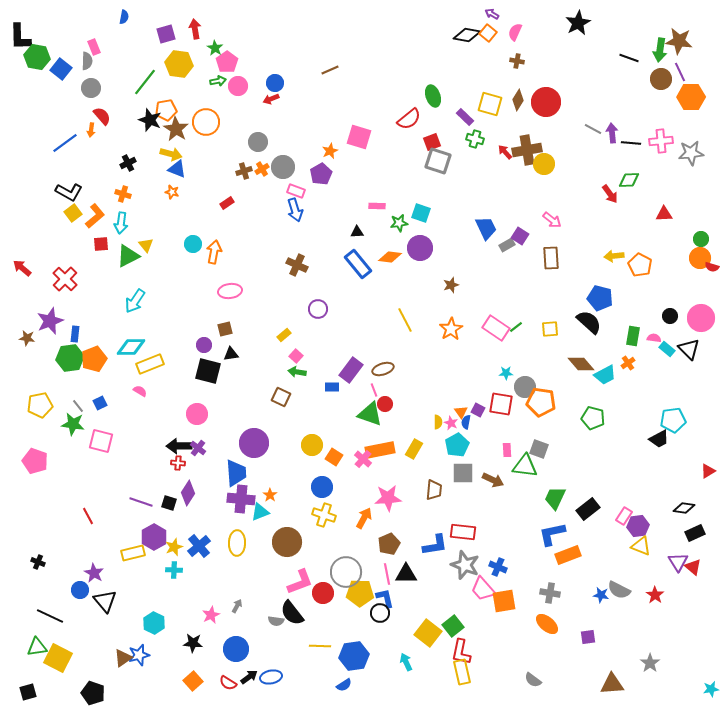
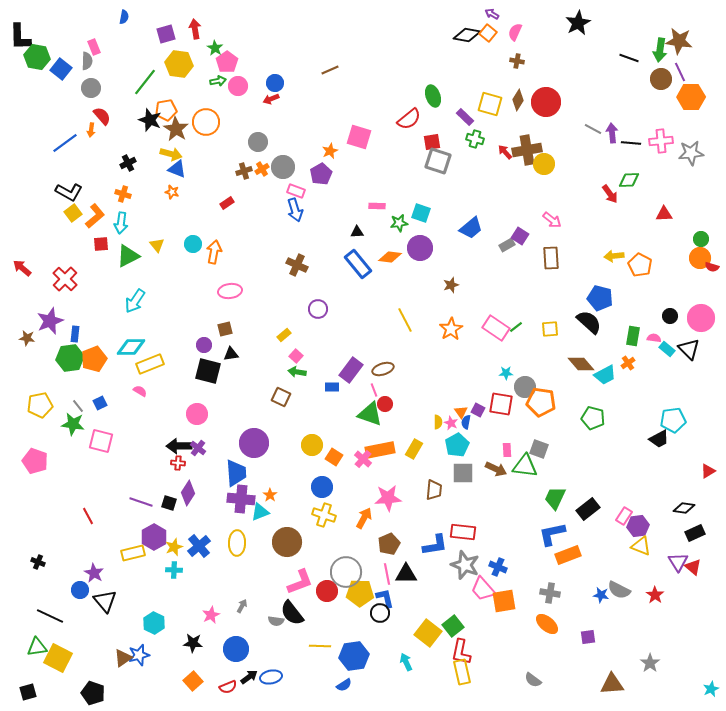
red square at (432, 142): rotated 12 degrees clockwise
blue trapezoid at (486, 228): moved 15 px left; rotated 75 degrees clockwise
yellow triangle at (146, 245): moved 11 px right
brown arrow at (493, 480): moved 3 px right, 11 px up
red circle at (323, 593): moved 4 px right, 2 px up
gray arrow at (237, 606): moved 5 px right
red semicircle at (228, 683): moved 4 px down; rotated 54 degrees counterclockwise
cyan star at (711, 689): rotated 14 degrees counterclockwise
